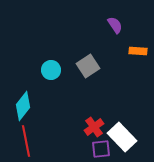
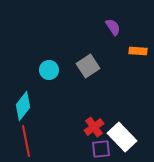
purple semicircle: moved 2 px left, 2 px down
cyan circle: moved 2 px left
